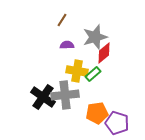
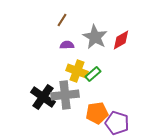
gray star: rotated 25 degrees counterclockwise
red diamond: moved 17 px right, 13 px up; rotated 10 degrees clockwise
yellow cross: rotated 10 degrees clockwise
